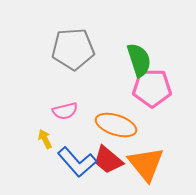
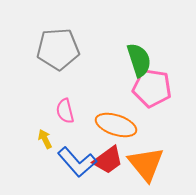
gray pentagon: moved 15 px left
pink pentagon: rotated 9 degrees clockwise
pink semicircle: rotated 90 degrees clockwise
red trapezoid: rotated 76 degrees counterclockwise
